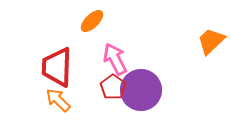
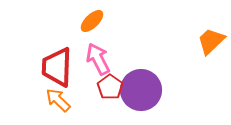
pink arrow: moved 17 px left
red pentagon: moved 3 px left
